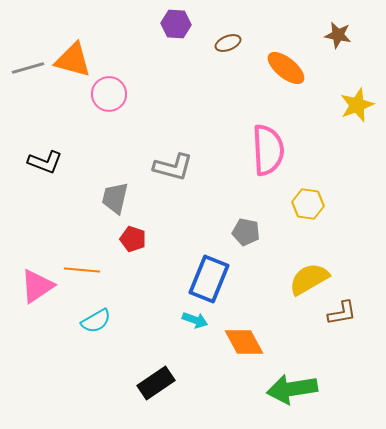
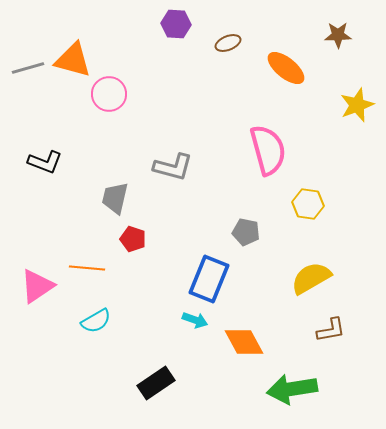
brown star: rotated 12 degrees counterclockwise
pink semicircle: rotated 12 degrees counterclockwise
orange line: moved 5 px right, 2 px up
yellow semicircle: moved 2 px right, 1 px up
brown L-shape: moved 11 px left, 17 px down
